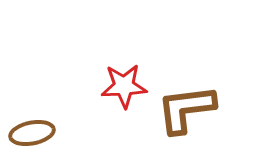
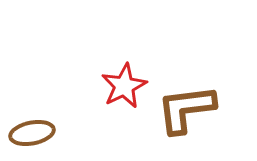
red star: rotated 24 degrees counterclockwise
